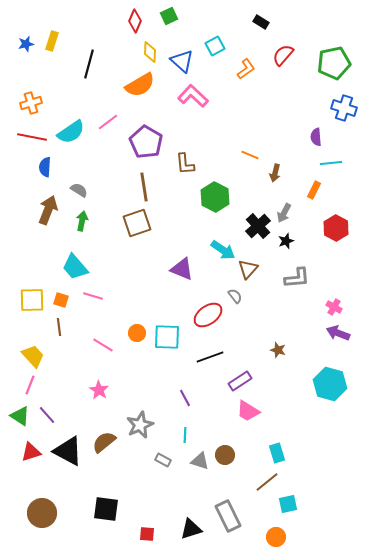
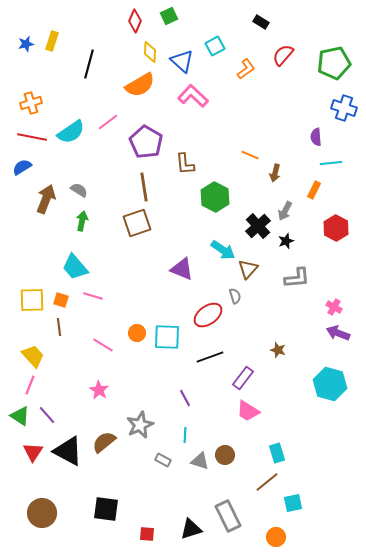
blue semicircle at (45, 167): moved 23 px left; rotated 54 degrees clockwise
brown arrow at (48, 210): moved 2 px left, 11 px up
gray arrow at (284, 213): moved 1 px right, 2 px up
gray semicircle at (235, 296): rotated 21 degrees clockwise
purple rectangle at (240, 381): moved 3 px right, 3 px up; rotated 20 degrees counterclockwise
red triangle at (31, 452): moved 2 px right; rotated 40 degrees counterclockwise
cyan square at (288, 504): moved 5 px right, 1 px up
